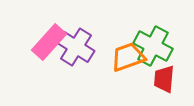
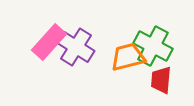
orange trapezoid: rotated 6 degrees clockwise
red trapezoid: moved 3 px left, 1 px down
